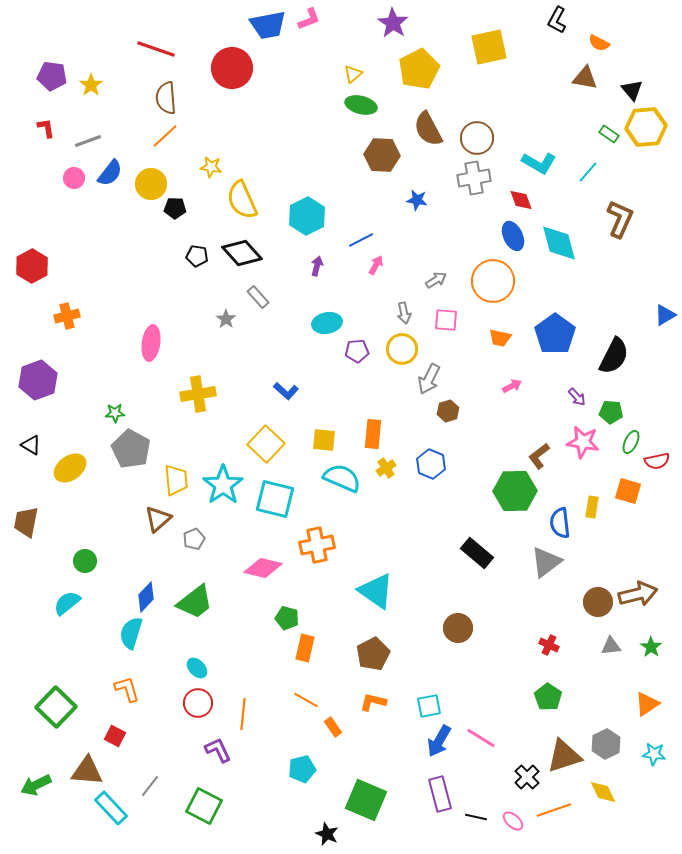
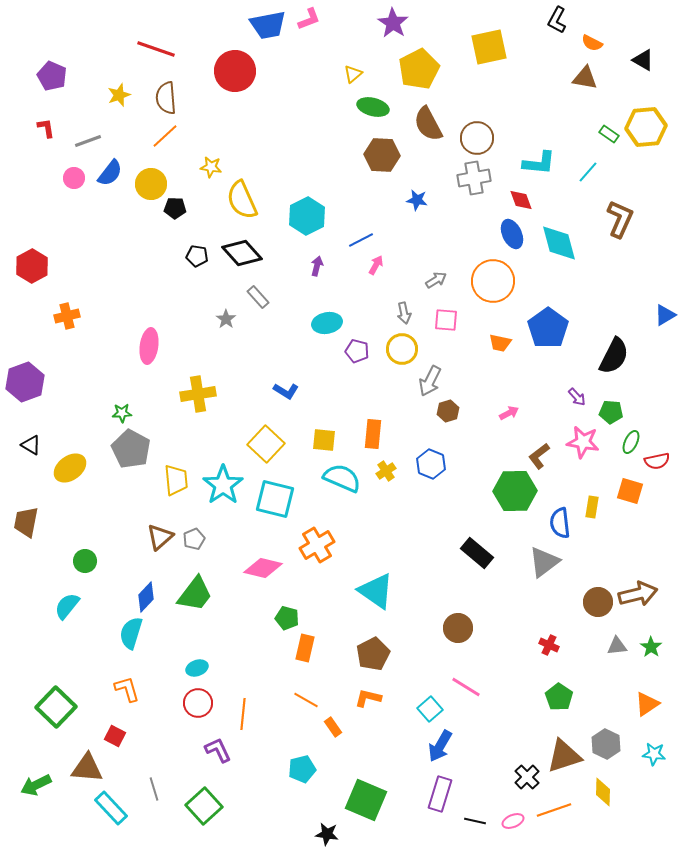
orange semicircle at (599, 43): moved 7 px left
red circle at (232, 68): moved 3 px right, 3 px down
purple pentagon at (52, 76): rotated 16 degrees clockwise
yellow star at (91, 85): moved 28 px right, 10 px down; rotated 15 degrees clockwise
black triangle at (632, 90): moved 11 px right, 30 px up; rotated 20 degrees counterclockwise
green ellipse at (361, 105): moved 12 px right, 2 px down
brown semicircle at (428, 129): moved 5 px up
cyan L-shape at (539, 163): rotated 24 degrees counterclockwise
blue ellipse at (513, 236): moved 1 px left, 2 px up
blue pentagon at (555, 334): moved 7 px left, 6 px up
orange trapezoid at (500, 338): moved 5 px down
pink ellipse at (151, 343): moved 2 px left, 3 px down
purple pentagon at (357, 351): rotated 20 degrees clockwise
gray arrow at (429, 379): moved 1 px right, 2 px down
purple hexagon at (38, 380): moved 13 px left, 2 px down
pink arrow at (512, 386): moved 3 px left, 27 px down
blue L-shape at (286, 391): rotated 10 degrees counterclockwise
green star at (115, 413): moved 7 px right
yellow cross at (386, 468): moved 3 px down
orange square at (628, 491): moved 2 px right
brown triangle at (158, 519): moved 2 px right, 18 px down
orange cross at (317, 545): rotated 20 degrees counterclockwise
gray triangle at (546, 562): moved 2 px left
green trapezoid at (195, 602): moved 8 px up; rotated 15 degrees counterclockwise
cyan semicircle at (67, 603): moved 3 px down; rotated 12 degrees counterclockwise
gray triangle at (611, 646): moved 6 px right
cyan ellipse at (197, 668): rotated 65 degrees counterclockwise
green pentagon at (548, 697): moved 11 px right
orange L-shape at (373, 702): moved 5 px left, 4 px up
cyan square at (429, 706): moved 1 px right, 3 px down; rotated 30 degrees counterclockwise
pink line at (481, 738): moved 15 px left, 51 px up
blue arrow at (439, 741): moved 1 px right, 5 px down
gray hexagon at (606, 744): rotated 8 degrees counterclockwise
brown triangle at (87, 771): moved 3 px up
gray line at (150, 786): moved 4 px right, 3 px down; rotated 55 degrees counterclockwise
yellow diamond at (603, 792): rotated 28 degrees clockwise
purple rectangle at (440, 794): rotated 32 degrees clockwise
green square at (204, 806): rotated 21 degrees clockwise
black line at (476, 817): moved 1 px left, 4 px down
pink ellipse at (513, 821): rotated 65 degrees counterclockwise
black star at (327, 834): rotated 15 degrees counterclockwise
